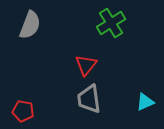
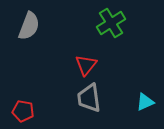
gray semicircle: moved 1 px left, 1 px down
gray trapezoid: moved 1 px up
